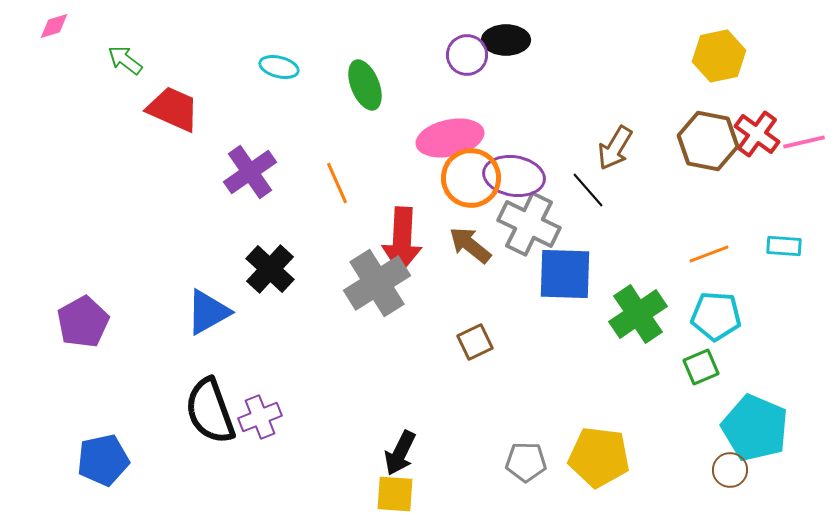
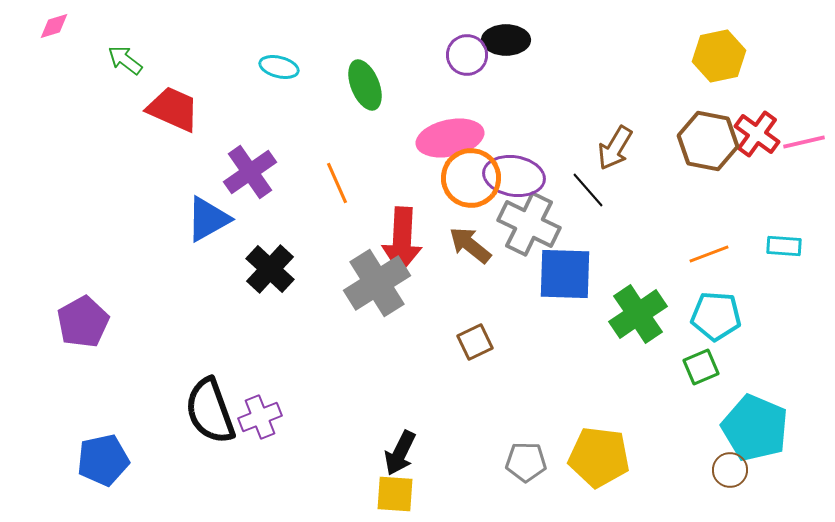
blue triangle at (208, 312): moved 93 px up
